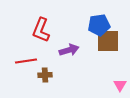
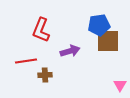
purple arrow: moved 1 px right, 1 px down
